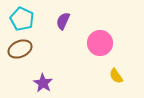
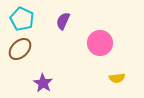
brown ellipse: rotated 20 degrees counterclockwise
yellow semicircle: moved 1 px right, 2 px down; rotated 63 degrees counterclockwise
